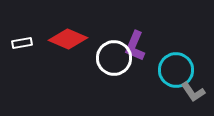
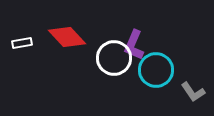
red diamond: moved 1 px left, 2 px up; rotated 24 degrees clockwise
purple L-shape: moved 1 px left, 1 px up
cyan circle: moved 20 px left
